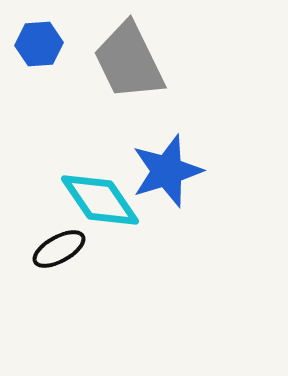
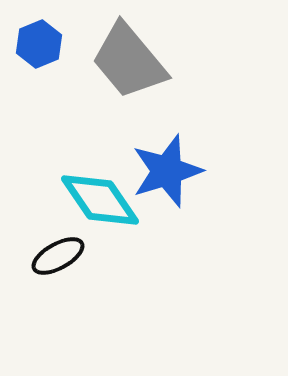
blue hexagon: rotated 18 degrees counterclockwise
gray trapezoid: rotated 14 degrees counterclockwise
black ellipse: moved 1 px left, 7 px down
